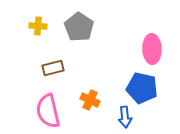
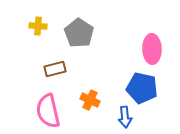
gray pentagon: moved 6 px down
brown rectangle: moved 2 px right, 1 px down
